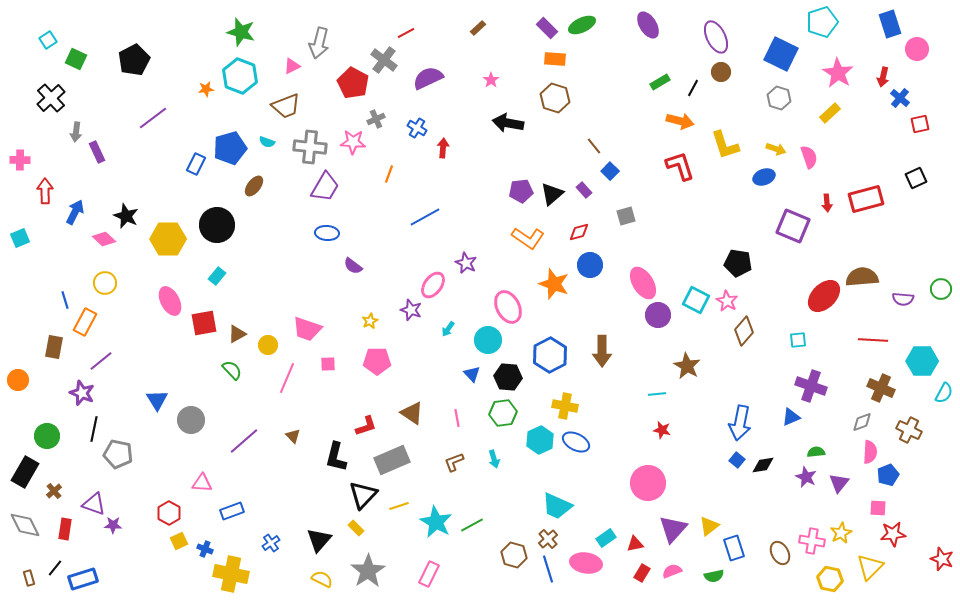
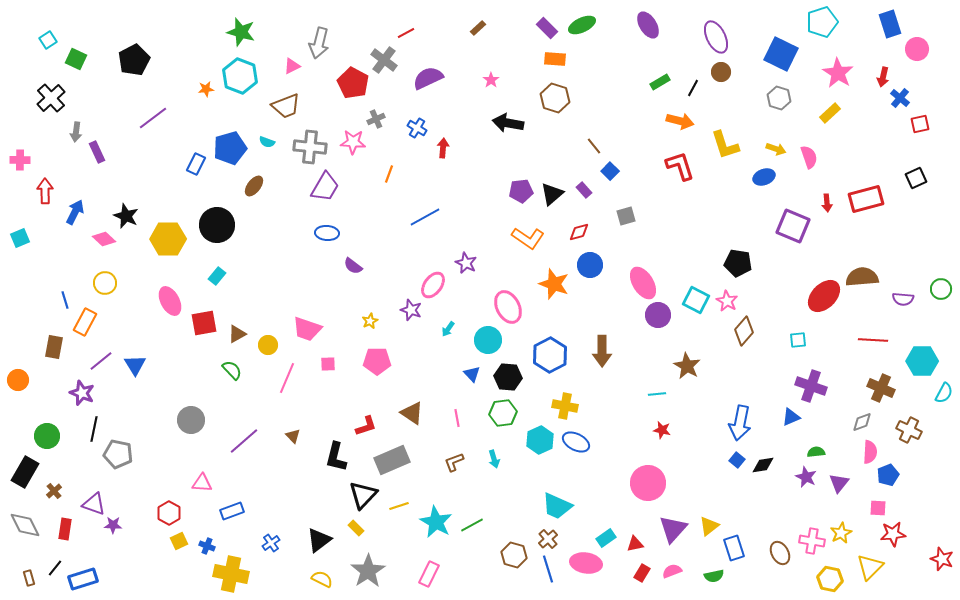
blue triangle at (157, 400): moved 22 px left, 35 px up
black triangle at (319, 540): rotated 12 degrees clockwise
blue cross at (205, 549): moved 2 px right, 3 px up
